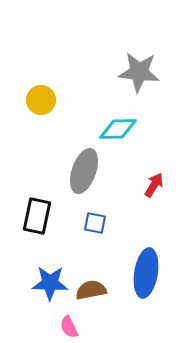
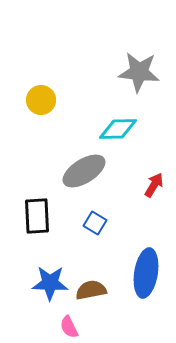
gray ellipse: rotated 39 degrees clockwise
black rectangle: rotated 15 degrees counterclockwise
blue square: rotated 20 degrees clockwise
